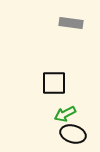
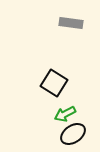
black square: rotated 32 degrees clockwise
black ellipse: rotated 50 degrees counterclockwise
